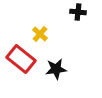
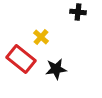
yellow cross: moved 1 px right, 3 px down
